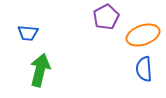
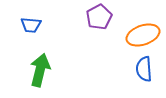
purple pentagon: moved 7 px left
blue trapezoid: moved 3 px right, 8 px up
